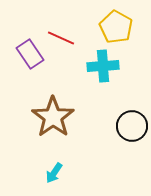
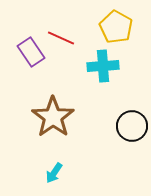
purple rectangle: moved 1 px right, 2 px up
